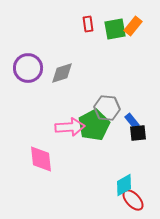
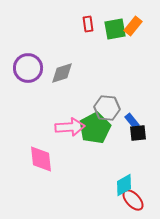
green pentagon: moved 1 px right, 3 px down
